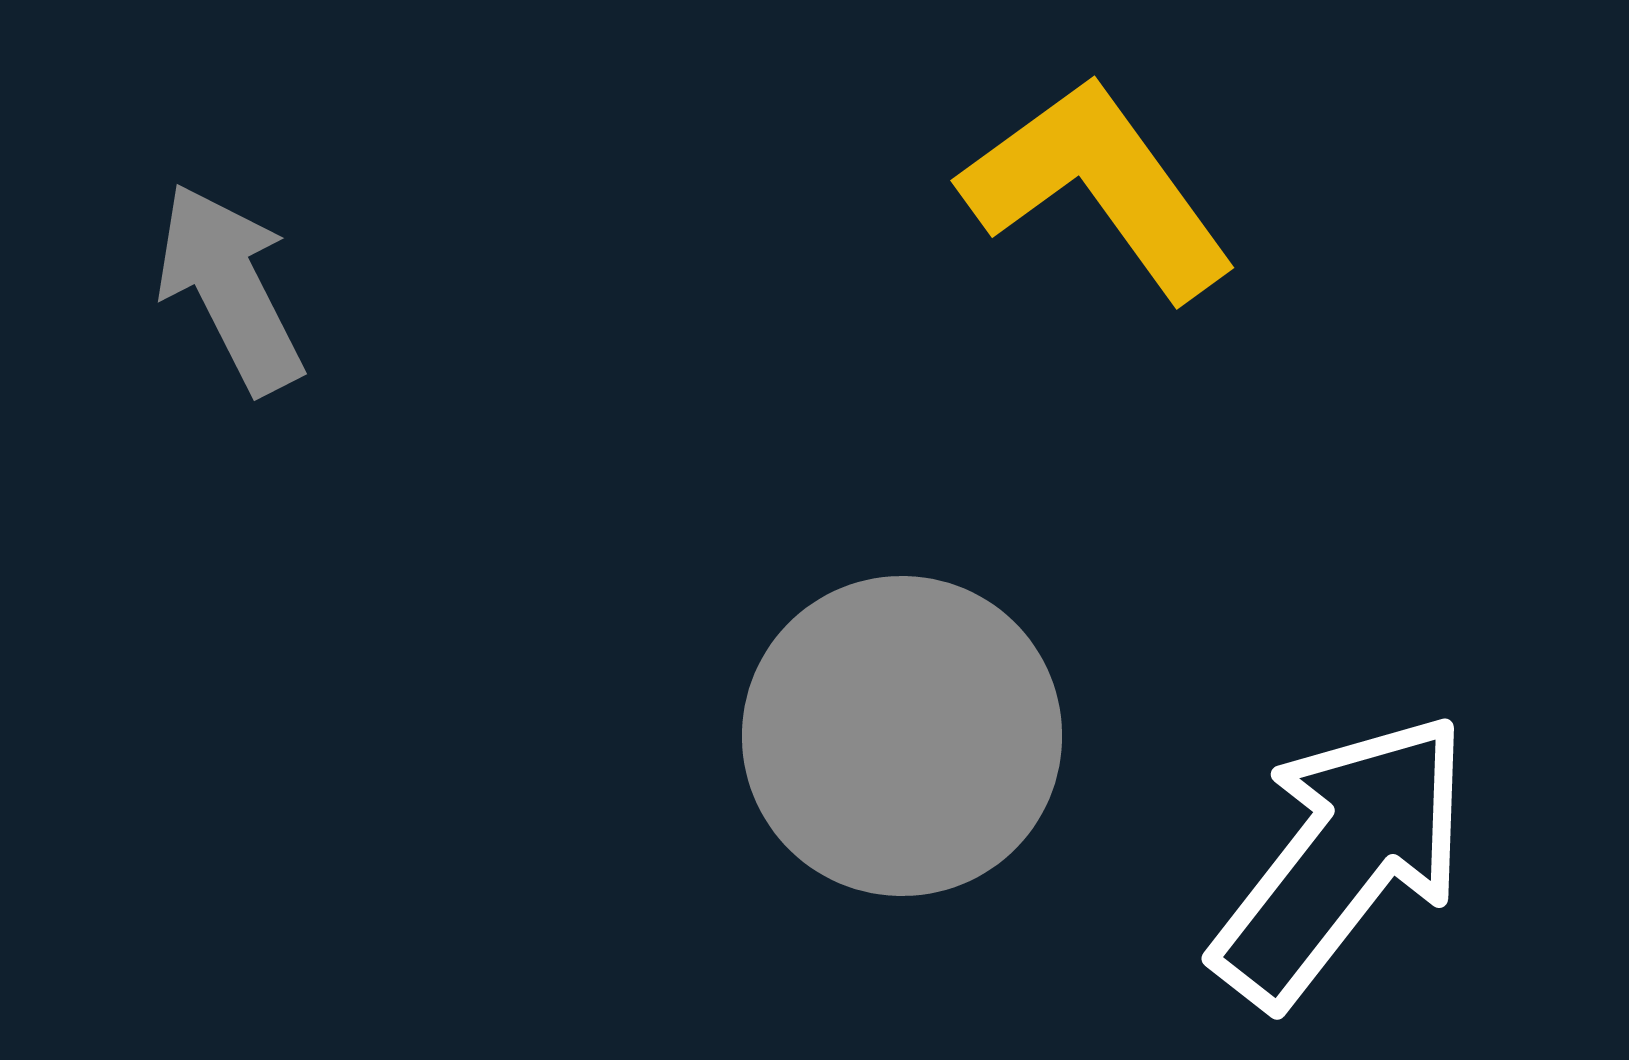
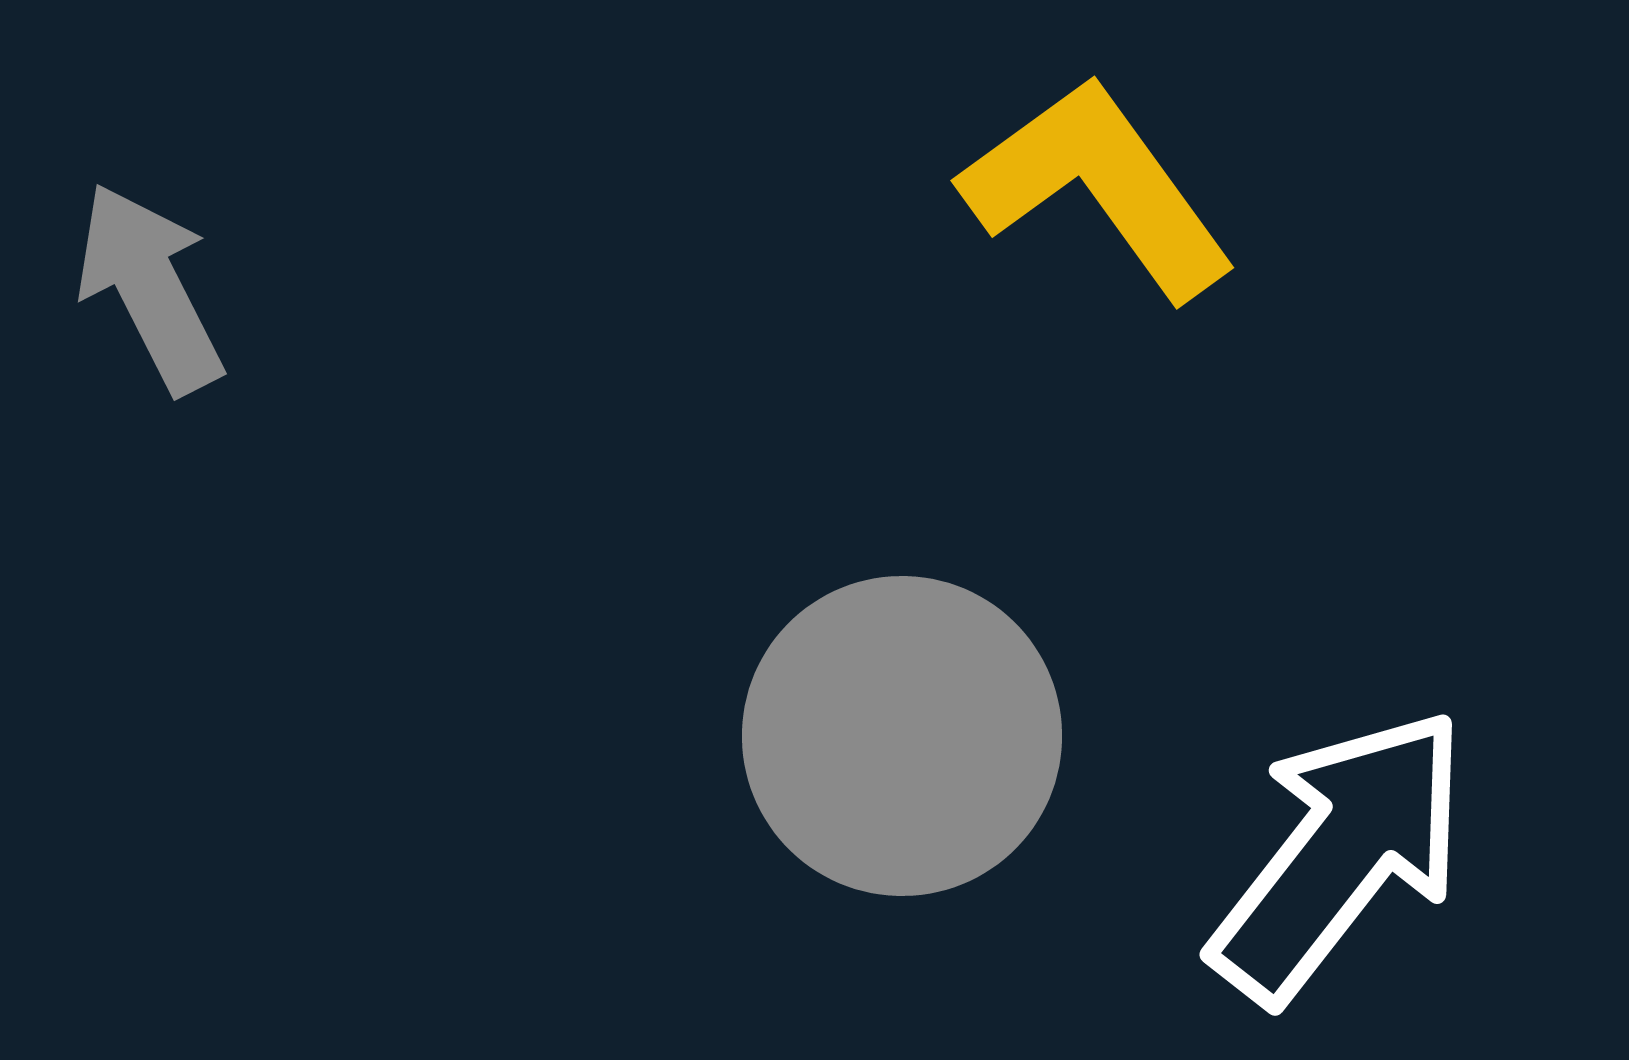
gray arrow: moved 80 px left
white arrow: moved 2 px left, 4 px up
